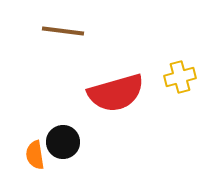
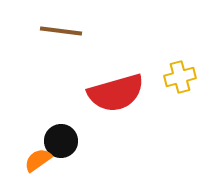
brown line: moved 2 px left
black circle: moved 2 px left, 1 px up
orange semicircle: moved 3 px right, 5 px down; rotated 64 degrees clockwise
